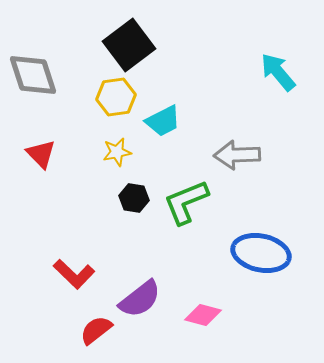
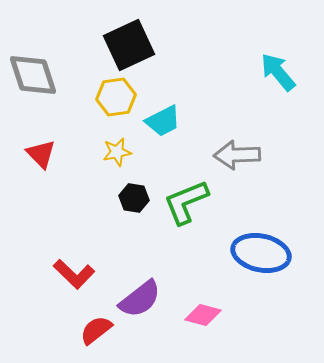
black square: rotated 12 degrees clockwise
